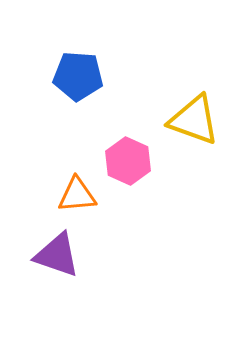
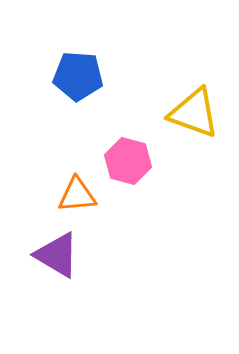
yellow triangle: moved 7 px up
pink hexagon: rotated 9 degrees counterclockwise
purple triangle: rotated 12 degrees clockwise
